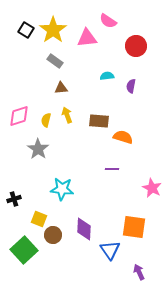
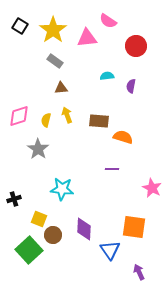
black square: moved 6 px left, 4 px up
green square: moved 5 px right
